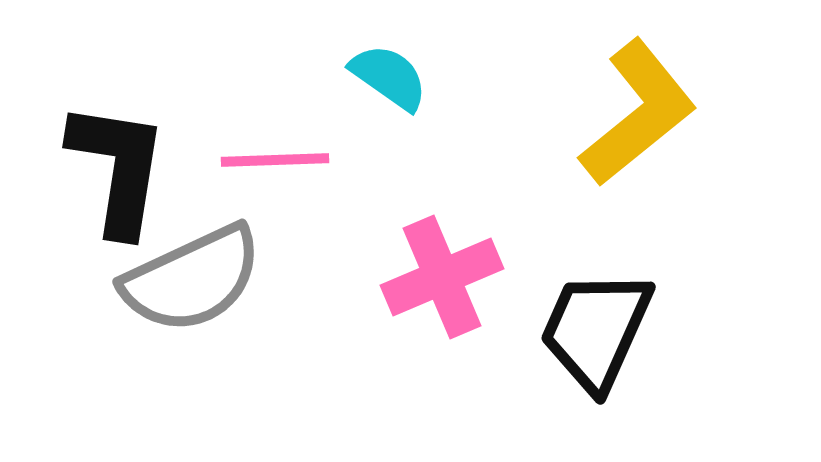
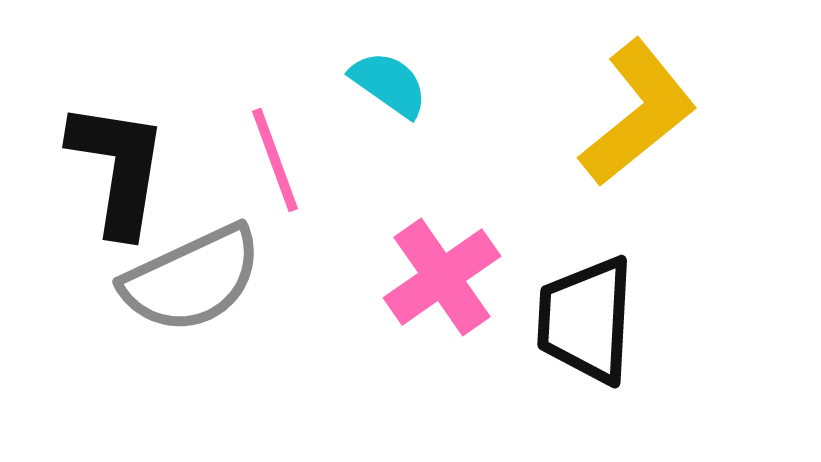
cyan semicircle: moved 7 px down
pink line: rotated 72 degrees clockwise
pink cross: rotated 12 degrees counterclockwise
black trapezoid: moved 10 px left, 10 px up; rotated 21 degrees counterclockwise
